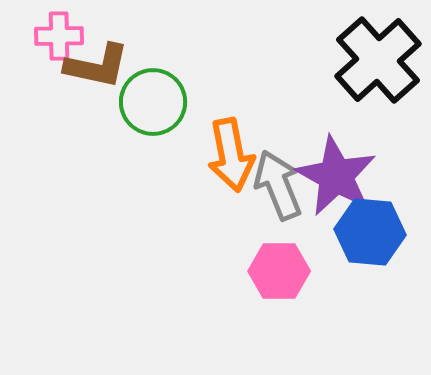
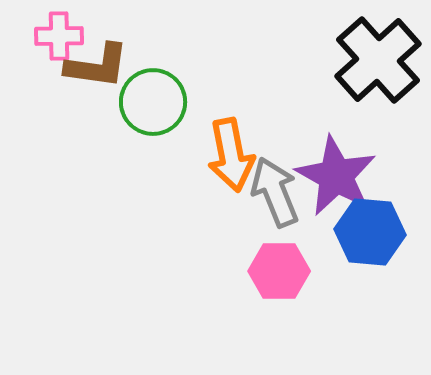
brown L-shape: rotated 4 degrees counterclockwise
gray arrow: moved 3 px left, 7 px down
